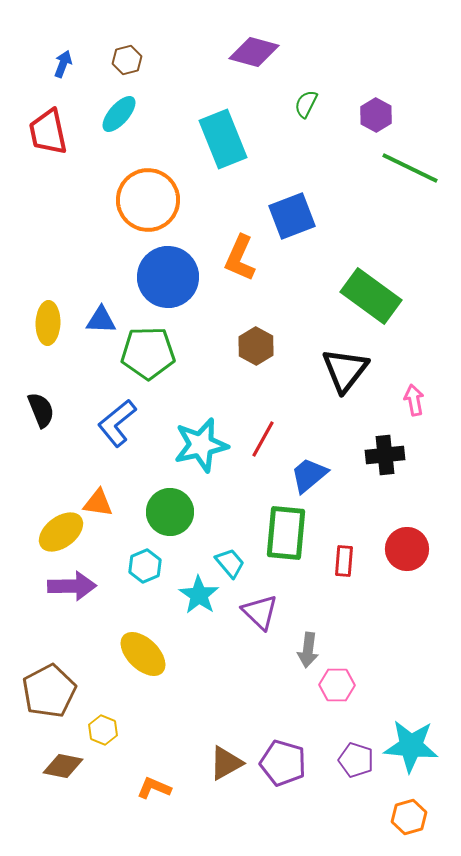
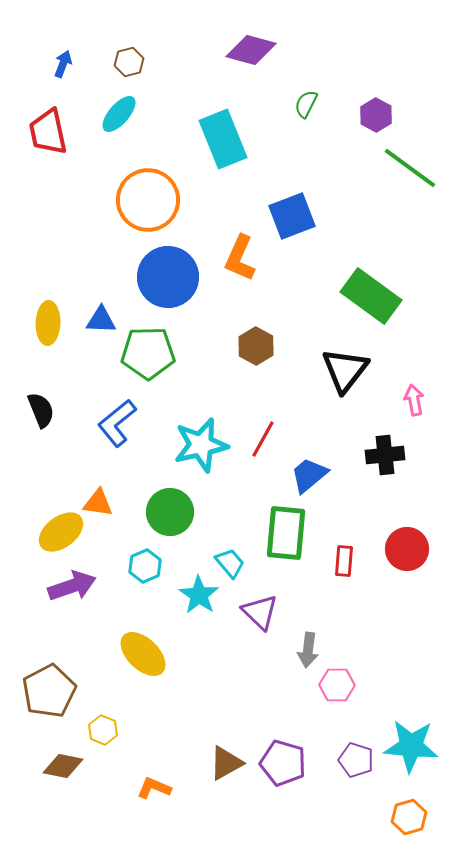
purple diamond at (254, 52): moved 3 px left, 2 px up
brown hexagon at (127, 60): moved 2 px right, 2 px down
green line at (410, 168): rotated 10 degrees clockwise
purple arrow at (72, 586): rotated 18 degrees counterclockwise
